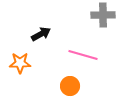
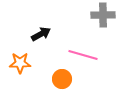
orange circle: moved 8 px left, 7 px up
